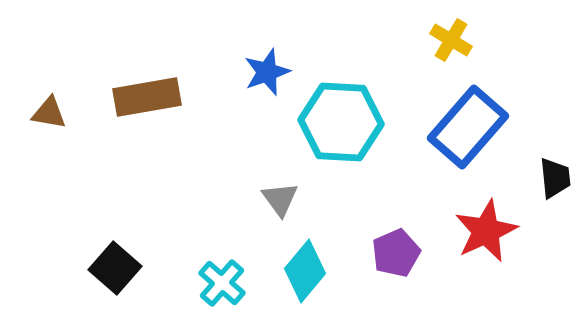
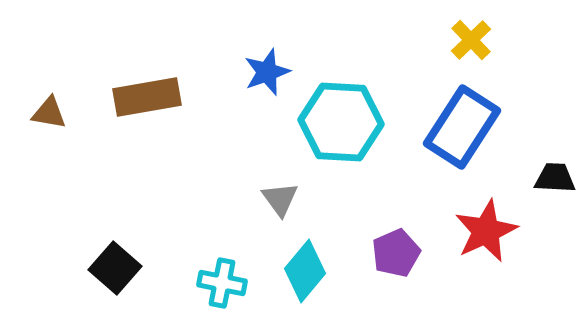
yellow cross: moved 20 px right; rotated 15 degrees clockwise
blue rectangle: moved 6 px left; rotated 8 degrees counterclockwise
black trapezoid: rotated 81 degrees counterclockwise
cyan cross: rotated 30 degrees counterclockwise
